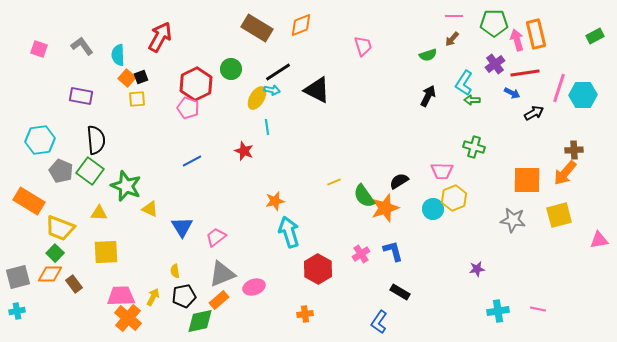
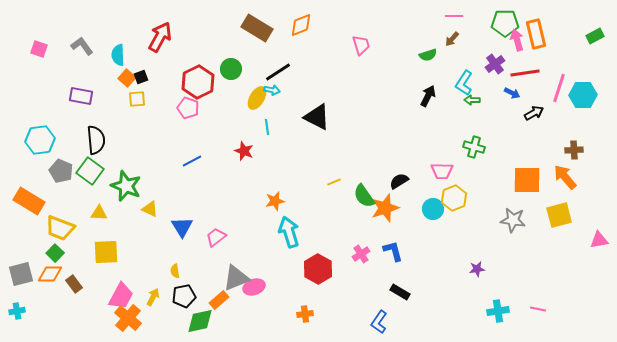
green pentagon at (494, 23): moved 11 px right
pink trapezoid at (363, 46): moved 2 px left, 1 px up
red hexagon at (196, 84): moved 2 px right, 2 px up
black triangle at (317, 90): moved 27 px down
orange arrow at (565, 173): moved 4 px down; rotated 100 degrees clockwise
gray triangle at (222, 274): moved 14 px right, 4 px down
gray square at (18, 277): moved 3 px right, 3 px up
pink trapezoid at (121, 296): rotated 120 degrees clockwise
